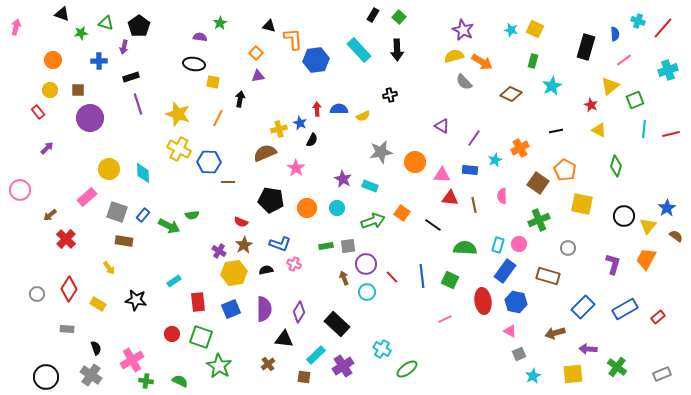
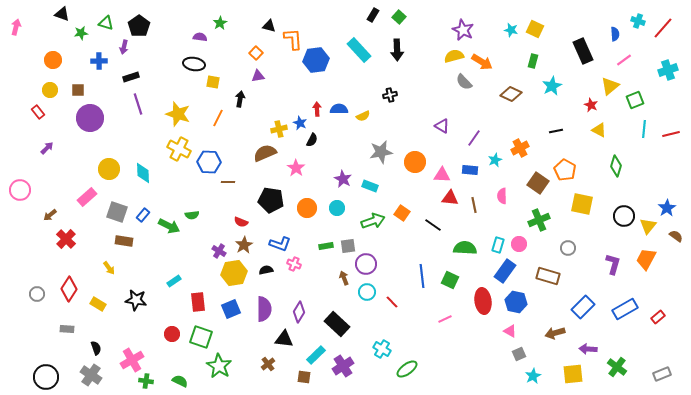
black rectangle at (586, 47): moved 3 px left, 4 px down; rotated 40 degrees counterclockwise
red line at (392, 277): moved 25 px down
